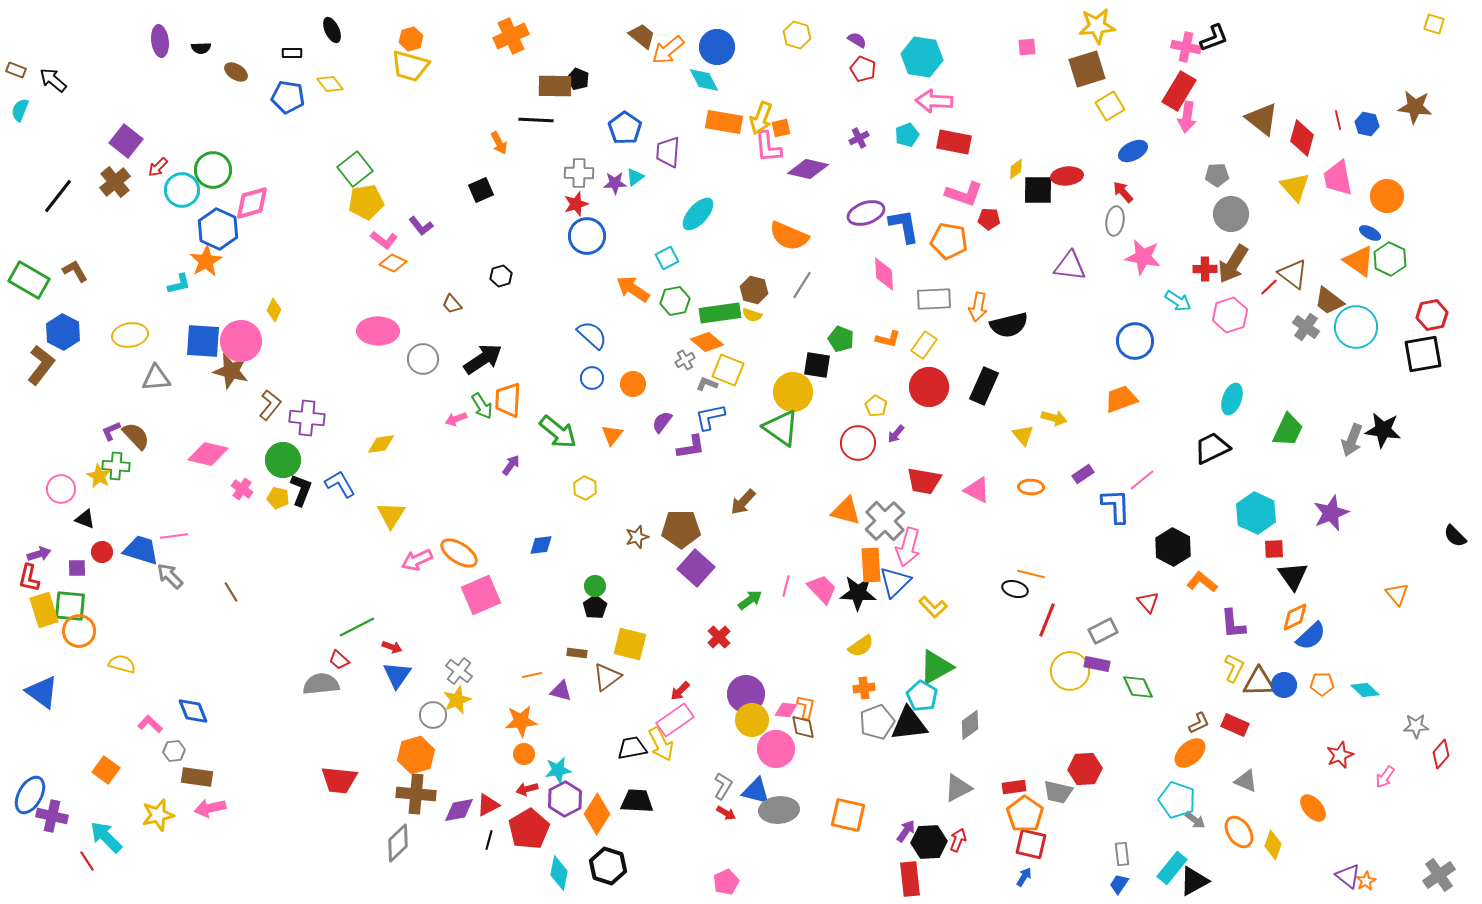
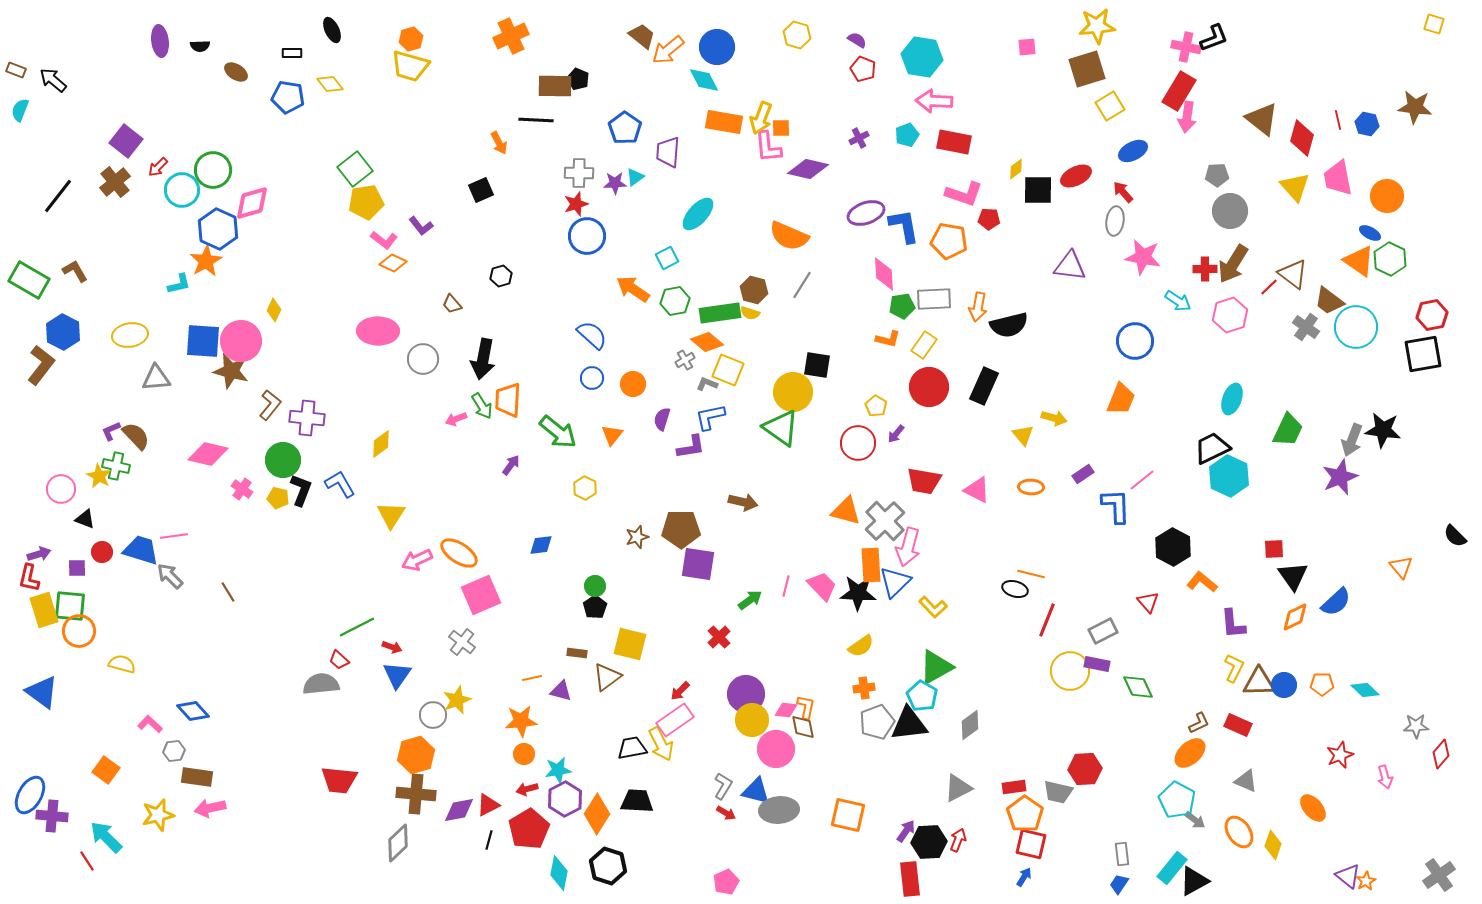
black semicircle at (201, 48): moved 1 px left, 2 px up
orange square at (781, 128): rotated 12 degrees clockwise
red ellipse at (1067, 176): moved 9 px right; rotated 20 degrees counterclockwise
gray circle at (1231, 214): moved 1 px left, 3 px up
yellow semicircle at (752, 315): moved 2 px left, 2 px up
green pentagon at (841, 339): moved 61 px right, 33 px up; rotated 30 degrees counterclockwise
black arrow at (483, 359): rotated 135 degrees clockwise
orange trapezoid at (1121, 399): rotated 132 degrees clockwise
purple semicircle at (662, 422): moved 3 px up; rotated 20 degrees counterclockwise
yellow diamond at (381, 444): rotated 28 degrees counterclockwise
green cross at (116, 466): rotated 8 degrees clockwise
brown arrow at (743, 502): rotated 120 degrees counterclockwise
cyan hexagon at (1256, 513): moved 27 px left, 37 px up
purple star at (1331, 513): moved 9 px right, 36 px up
purple square at (696, 568): moved 2 px right, 4 px up; rotated 33 degrees counterclockwise
pink trapezoid at (822, 589): moved 3 px up
brown line at (231, 592): moved 3 px left
orange triangle at (1397, 594): moved 4 px right, 27 px up
blue semicircle at (1311, 636): moved 25 px right, 34 px up
gray cross at (459, 671): moved 3 px right, 29 px up
orange line at (532, 675): moved 3 px down
blue diamond at (193, 711): rotated 20 degrees counterclockwise
red rectangle at (1235, 725): moved 3 px right
pink arrow at (1385, 777): rotated 50 degrees counterclockwise
cyan pentagon at (1177, 800): rotated 9 degrees clockwise
purple cross at (52, 816): rotated 8 degrees counterclockwise
